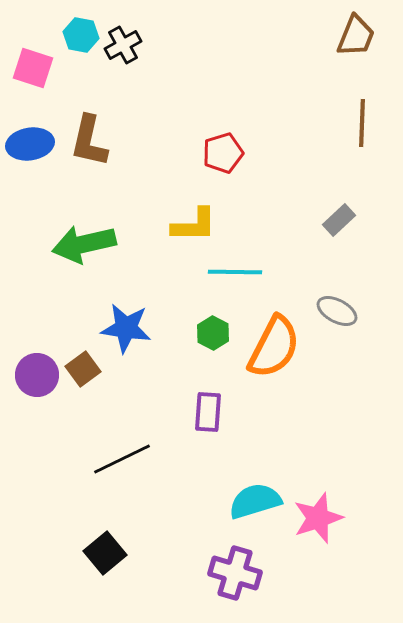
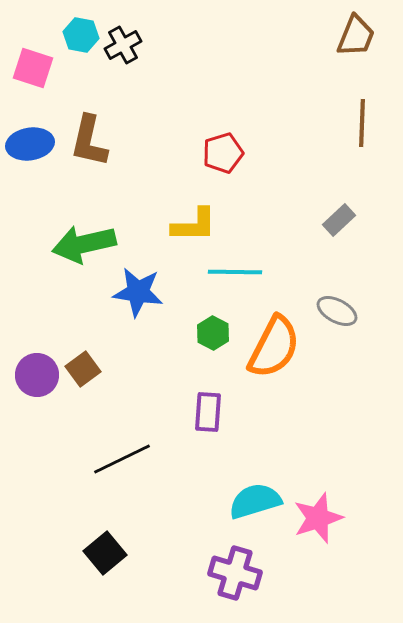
blue star: moved 12 px right, 36 px up
